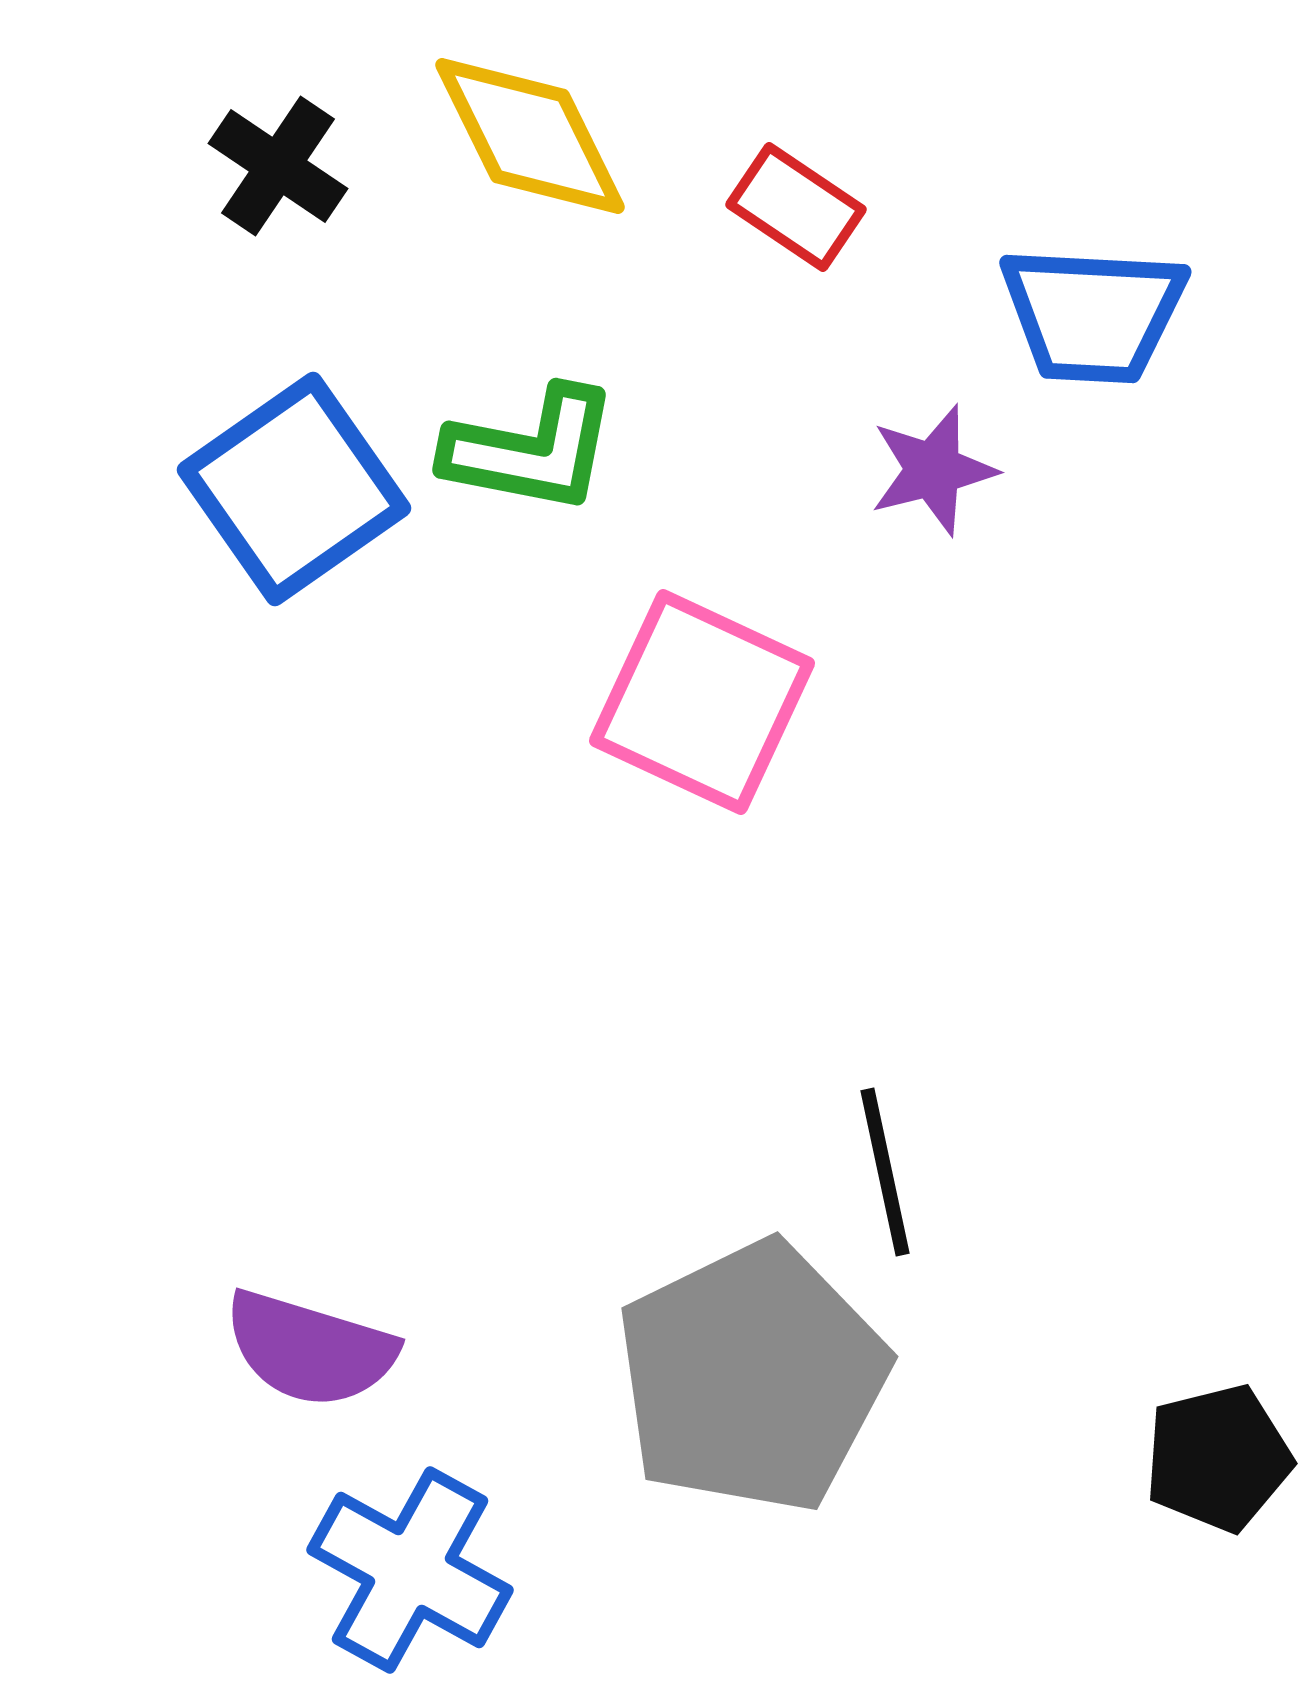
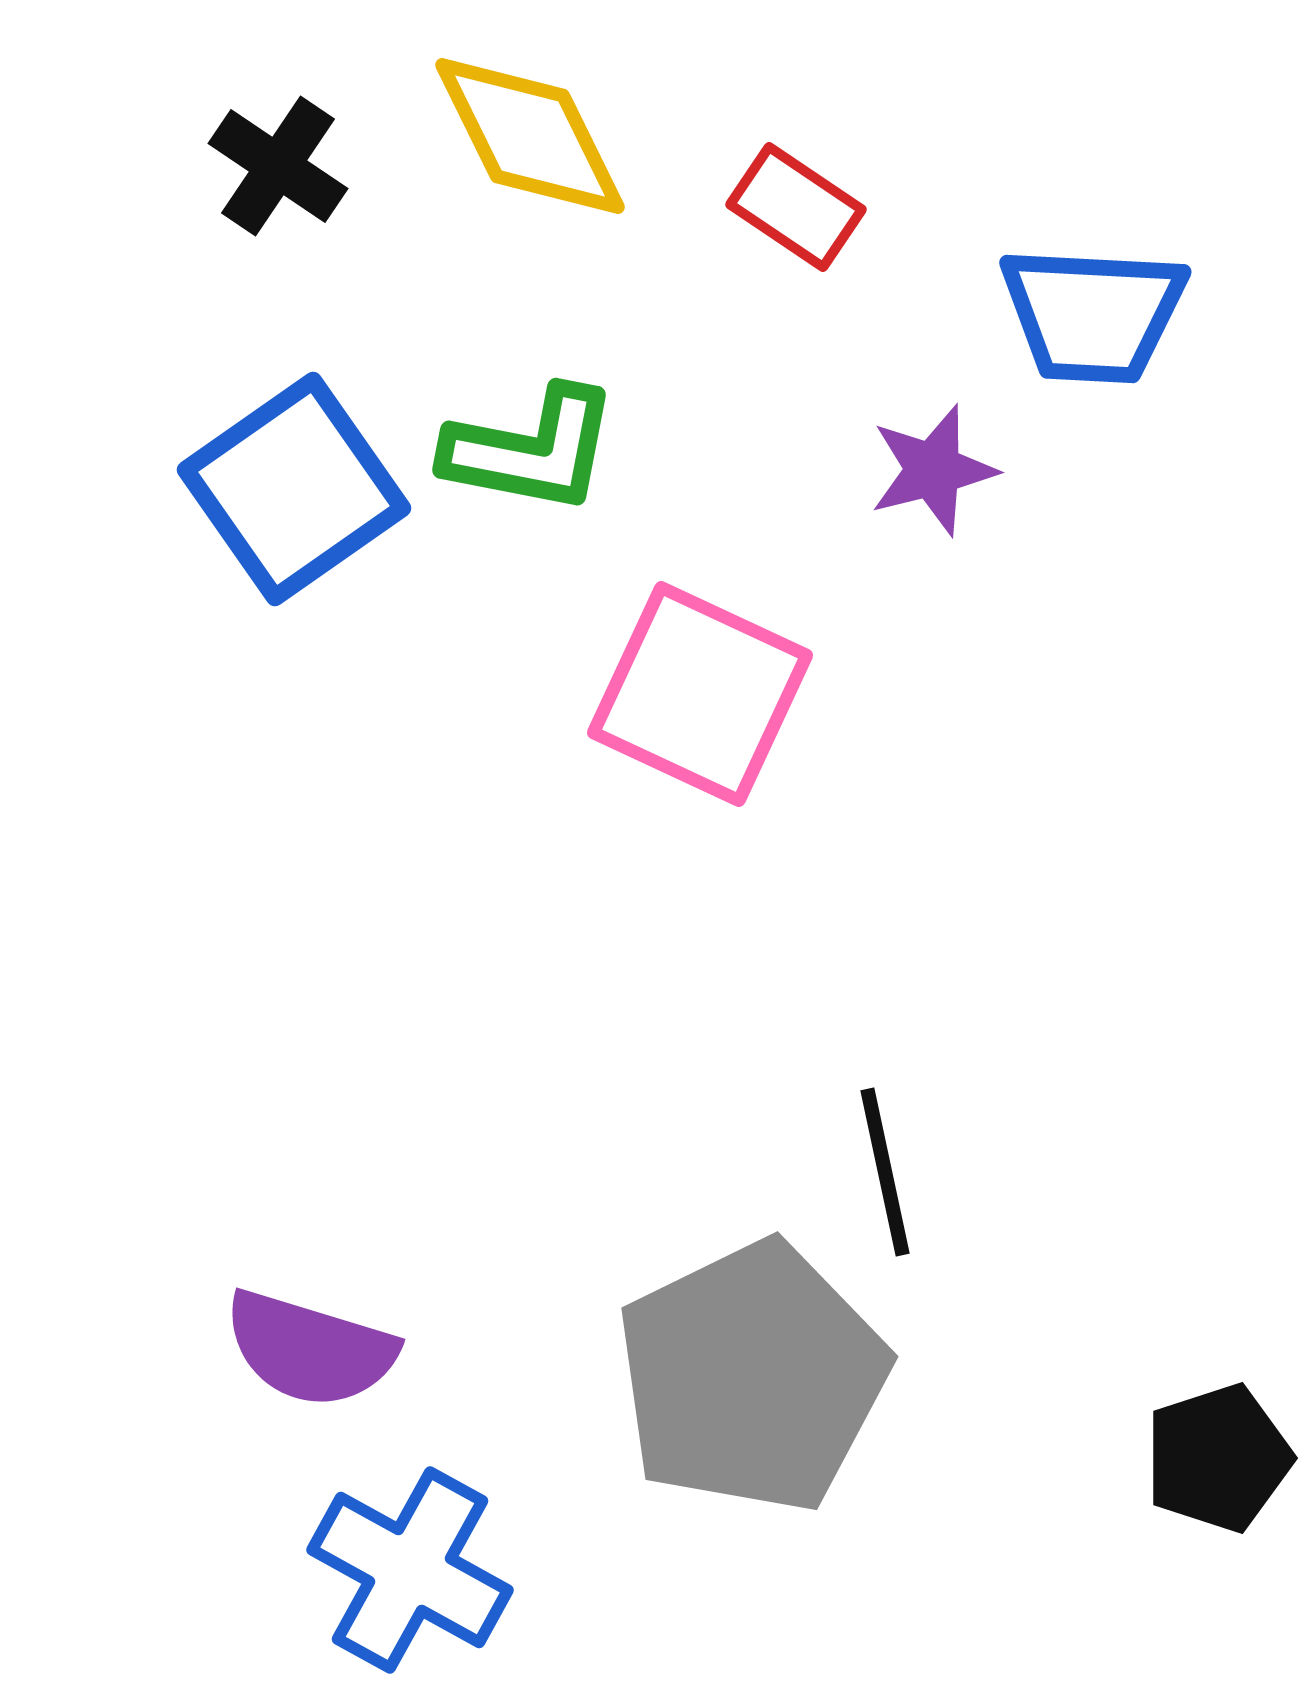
pink square: moved 2 px left, 8 px up
black pentagon: rotated 4 degrees counterclockwise
